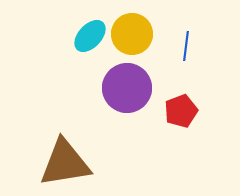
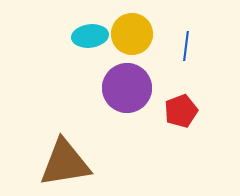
cyan ellipse: rotated 40 degrees clockwise
